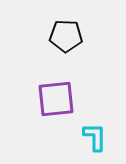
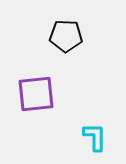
purple square: moved 20 px left, 5 px up
